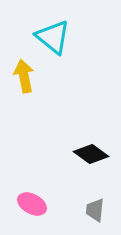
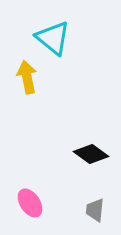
cyan triangle: moved 1 px down
yellow arrow: moved 3 px right, 1 px down
pink ellipse: moved 2 px left, 1 px up; rotated 28 degrees clockwise
